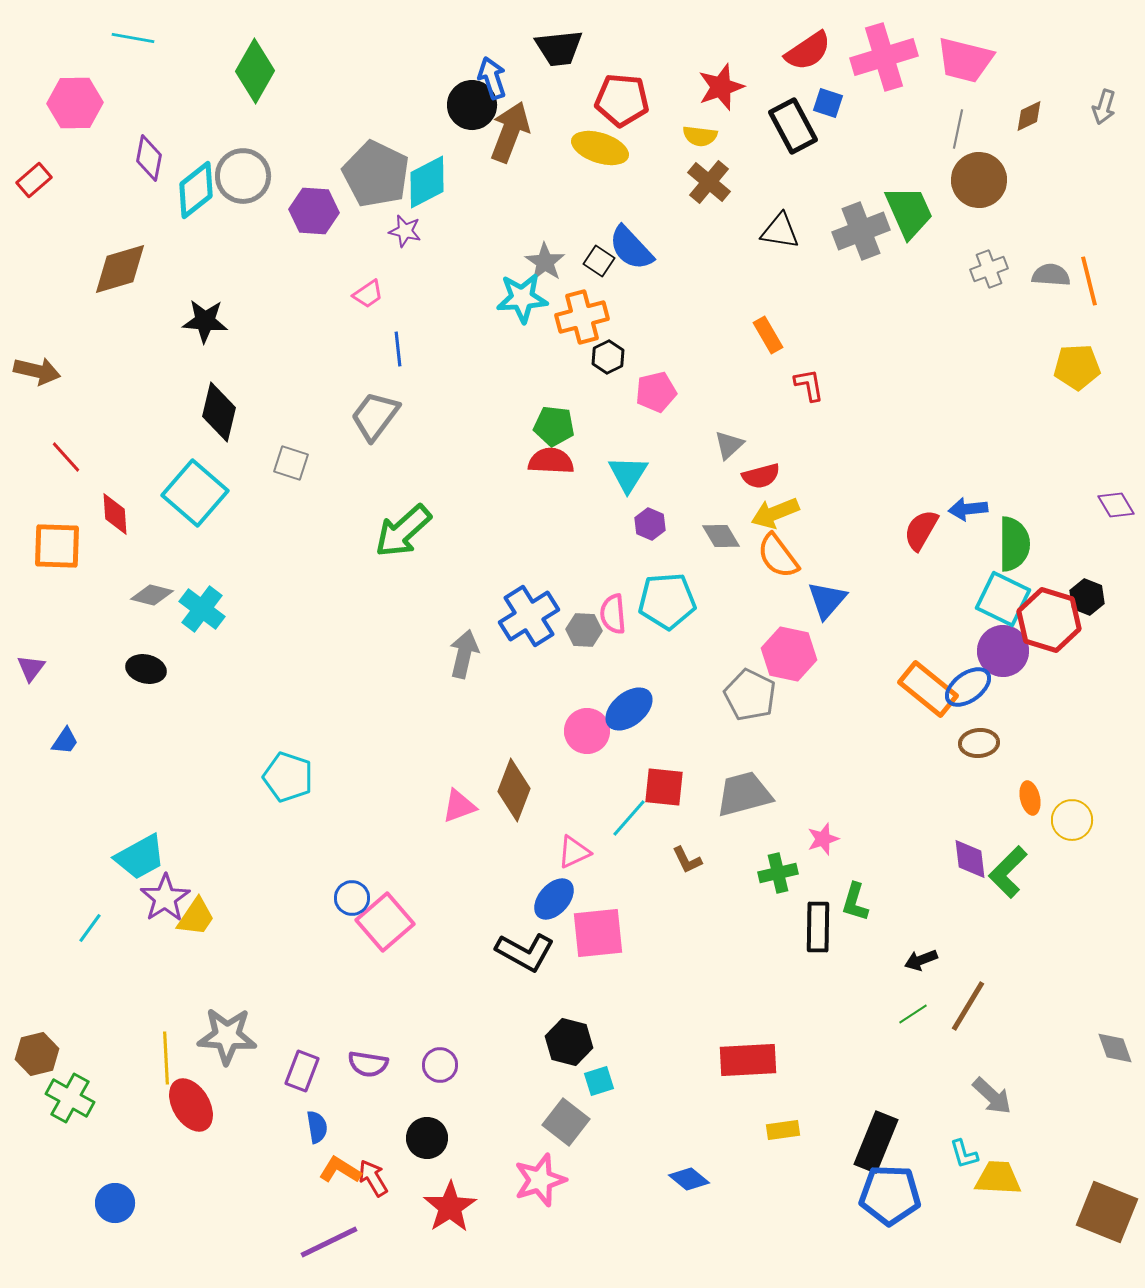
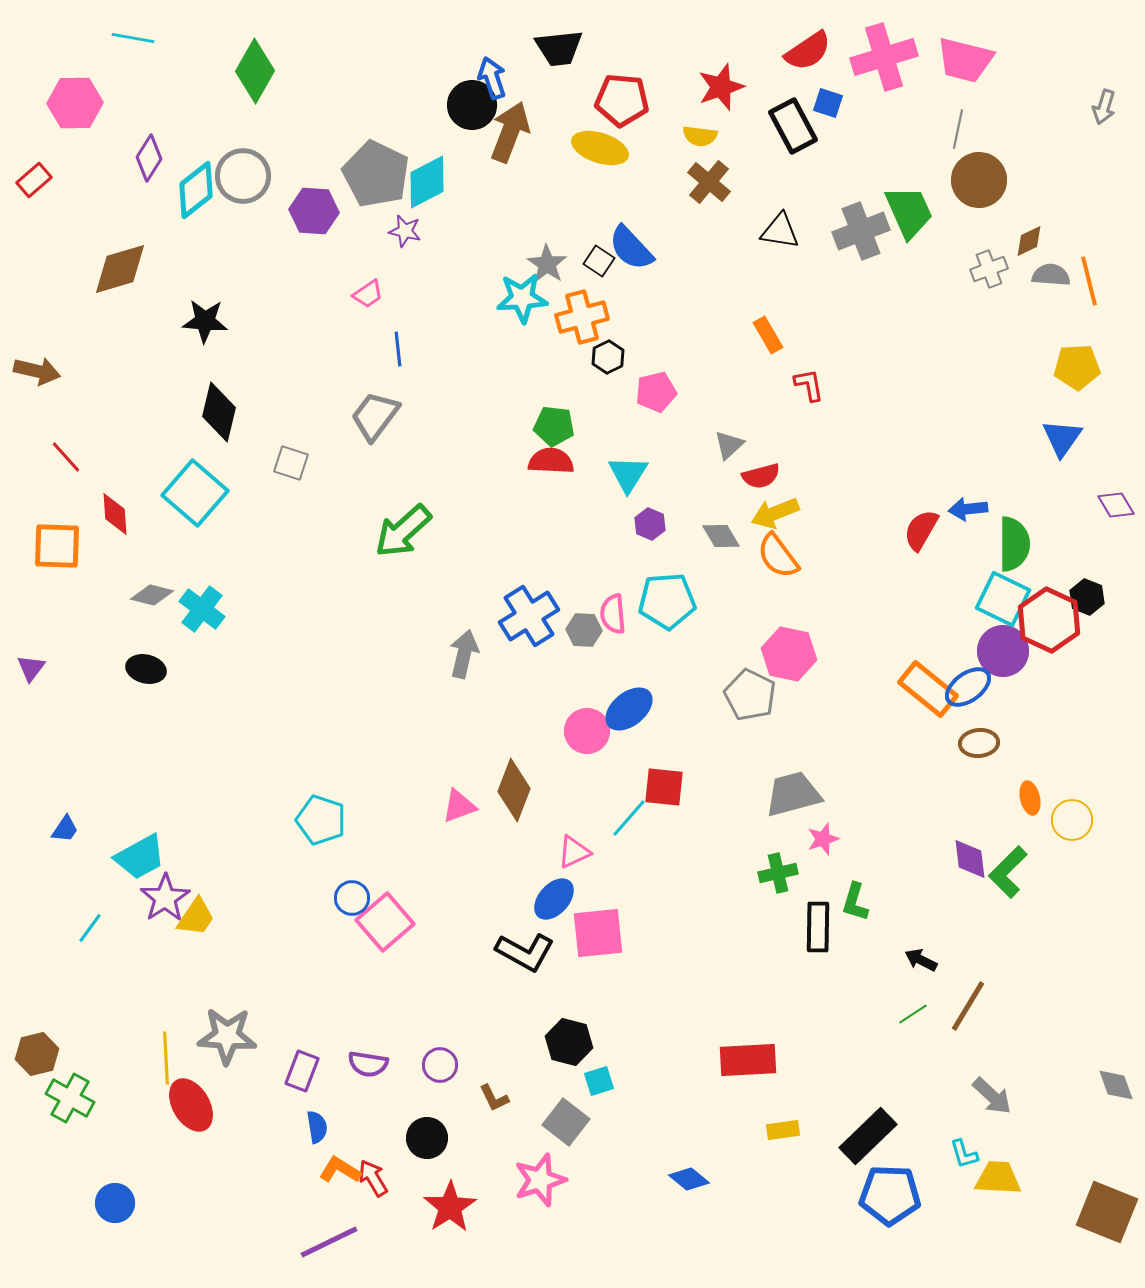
brown diamond at (1029, 116): moved 125 px down
purple diamond at (149, 158): rotated 21 degrees clockwise
gray star at (545, 262): moved 2 px right, 2 px down
blue triangle at (827, 600): moved 235 px right, 162 px up; rotated 6 degrees counterclockwise
red hexagon at (1049, 620): rotated 8 degrees clockwise
blue trapezoid at (65, 741): moved 88 px down
cyan pentagon at (288, 777): moved 33 px right, 43 px down
gray trapezoid at (744, 794): moved 49 px right
brown L-shape at (687, 860): moved 193 px left, 238 px down
black arrow at (921, 960): rotated 48 degrees clockwise
gray diamond at (1115, 1048): moved 1 px right, 37 px down
black rectangle at (876, 1142): moved 8 px left, 6 px up; rotated 24 degrees clockwise
